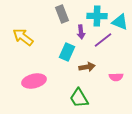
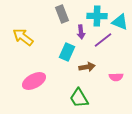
pink ellipse: rotated 15 degrees counterclockwise
